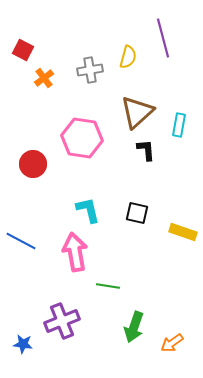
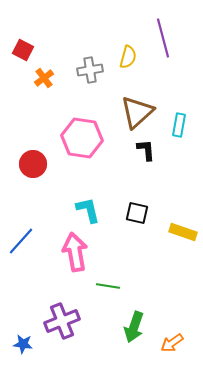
blue line: rotated 76 degrees counterclockwise
